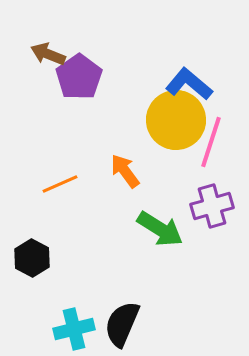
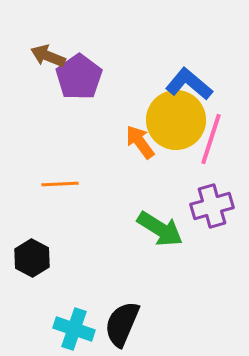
brown arrow: moved 2 px down
pink line: moved 3 px up
orange arrow: moved 15 px right, 29 px up
orange line: rotated 21 degrees clockwise
cyan cross: rotated 33 degrees clockwise
